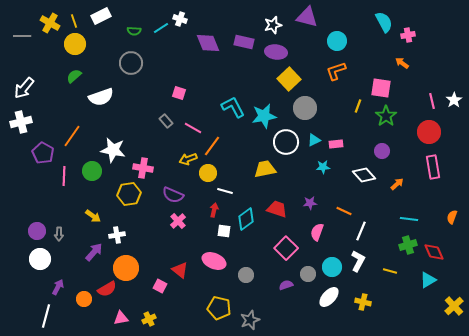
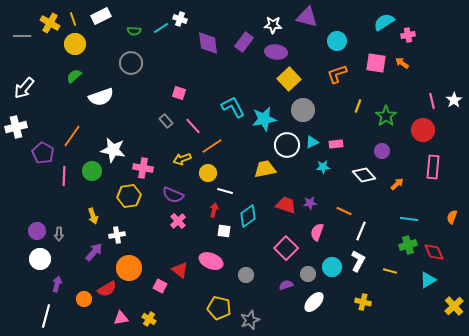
yellow line at (74, 21): moved 1 px left, 2 px up
cyan semicircle at (384, 22): rotated 95 degrees counterclockwise
white star at (273, 25): rotated 18 degrees clockwise
purple rectangle at (244, 42): rotated 66 degrees counterclockwise
purple diamond at (208, 43): rotated 15 degrees clockwise
orange L-shape at (336, 71): moved 1 px right, 3 px down
pink square at (381, 88): moved 5 px left, 25 px up
gray circle at (305, 108): moved 2 px left, 2 px down
cyan star at (264, 116): moved 3 px down
white cross at (21, 122): moved 5 px left, 5 px down
pink line at (193, 128): moved 2 px up; rotated 18 degrees clockwise
red circle at (429, 132): moved 6 px left, 2 px up
cyan triangle at (314, 140): moved 2 px left, 2 px down
white circle at (286, 142): moved 1 px right, 3 px down
orange line at (212, 146): rotated 20 degrees clockwise
yellow arrow at (188, 159): moved 6 px left
pink rectangle at (433, 167): rotated 15 degrees clockwise
yellow hexagon at (129, 194): moved 2 px down
red trapezoid at (277, 209): moved 9 px right, 4 px up
yellow arrow at (93, 216): rotated 35 degrees clockwise
cyan diamond at (246, 219): moved 2 px right, 3 px up
pink ellipse at (214, 261): moved 3 px left
orange circle at (126, 268): moved 3 px right
purple arrow at (58, 287): moved 1 px left, 3 px up; rotated 14 degrees counterclockwise
white ellipse at (329, 297): moved 15 px left, 5 px down
yellow cross at (149, 319): rotated 32 degrees counterclockwise
